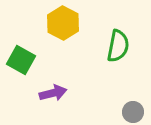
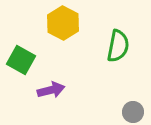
purple arrow: moved 2 px left, 3 px up
